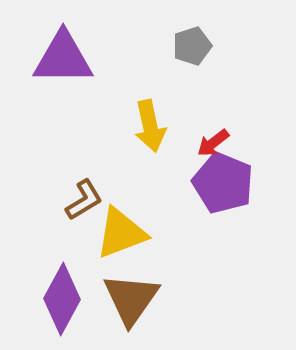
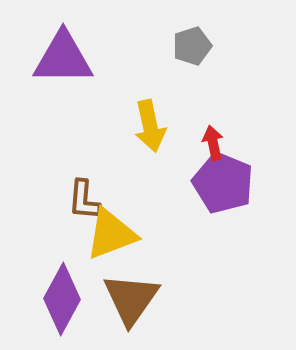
red arrow: rotated 116 degrees clockwise
brown L-shape: rotated 126 degrees clockwise
yellow triangle: moved 10 px left, 1 px down
